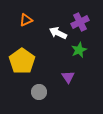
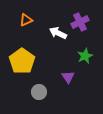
green star: moved 6 px right, 6 px down
